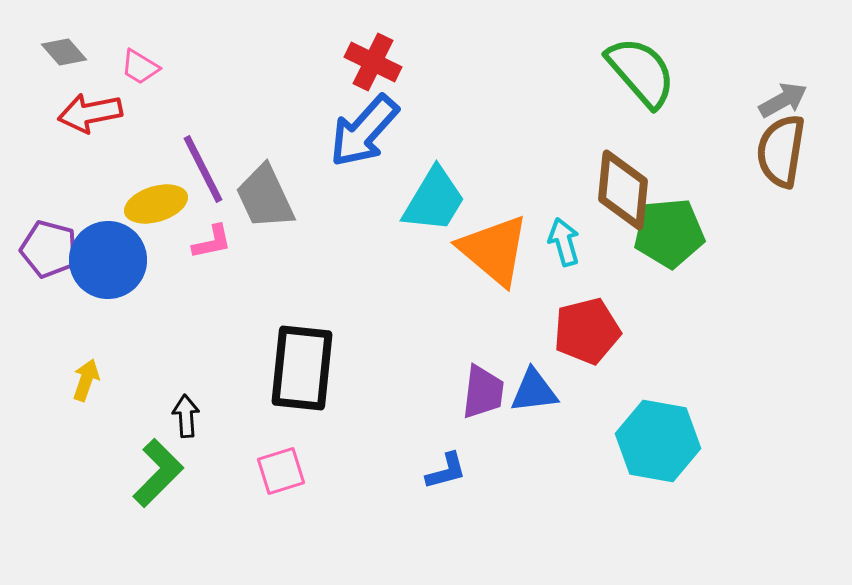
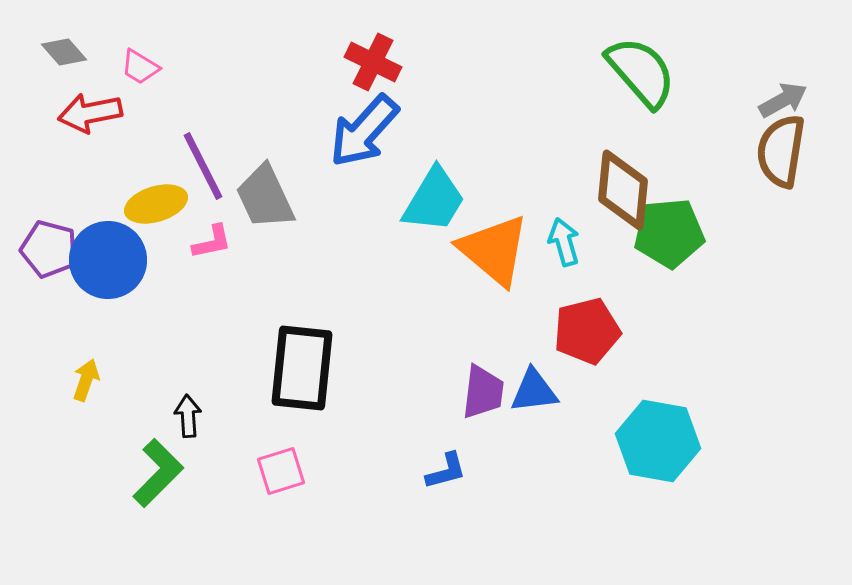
purple line: moved 3 px up
black arrow: moved 2 px right
